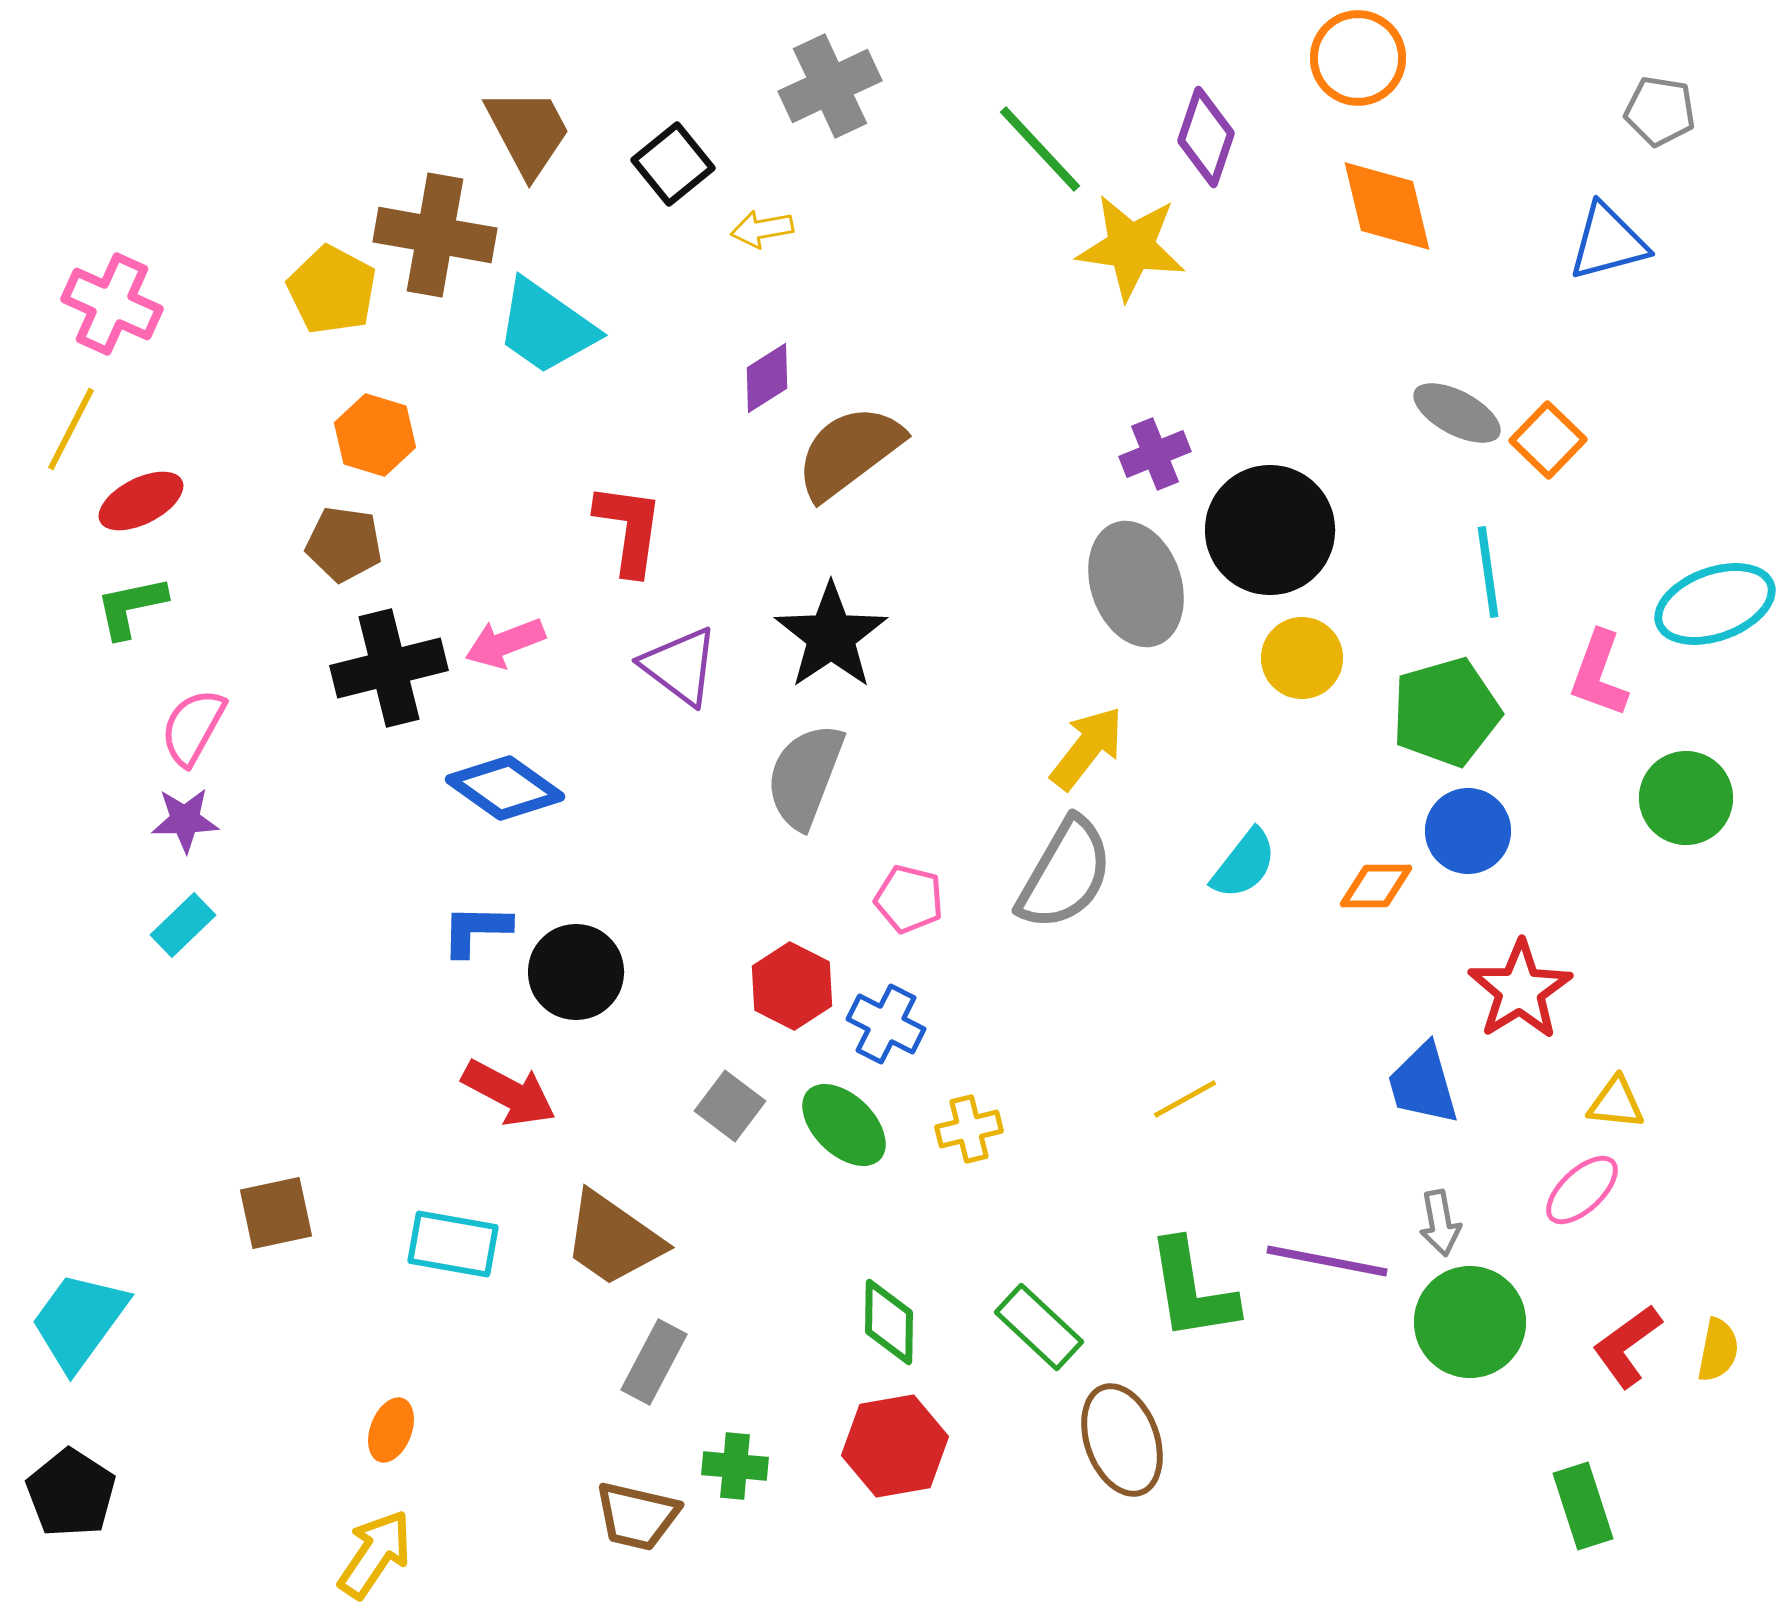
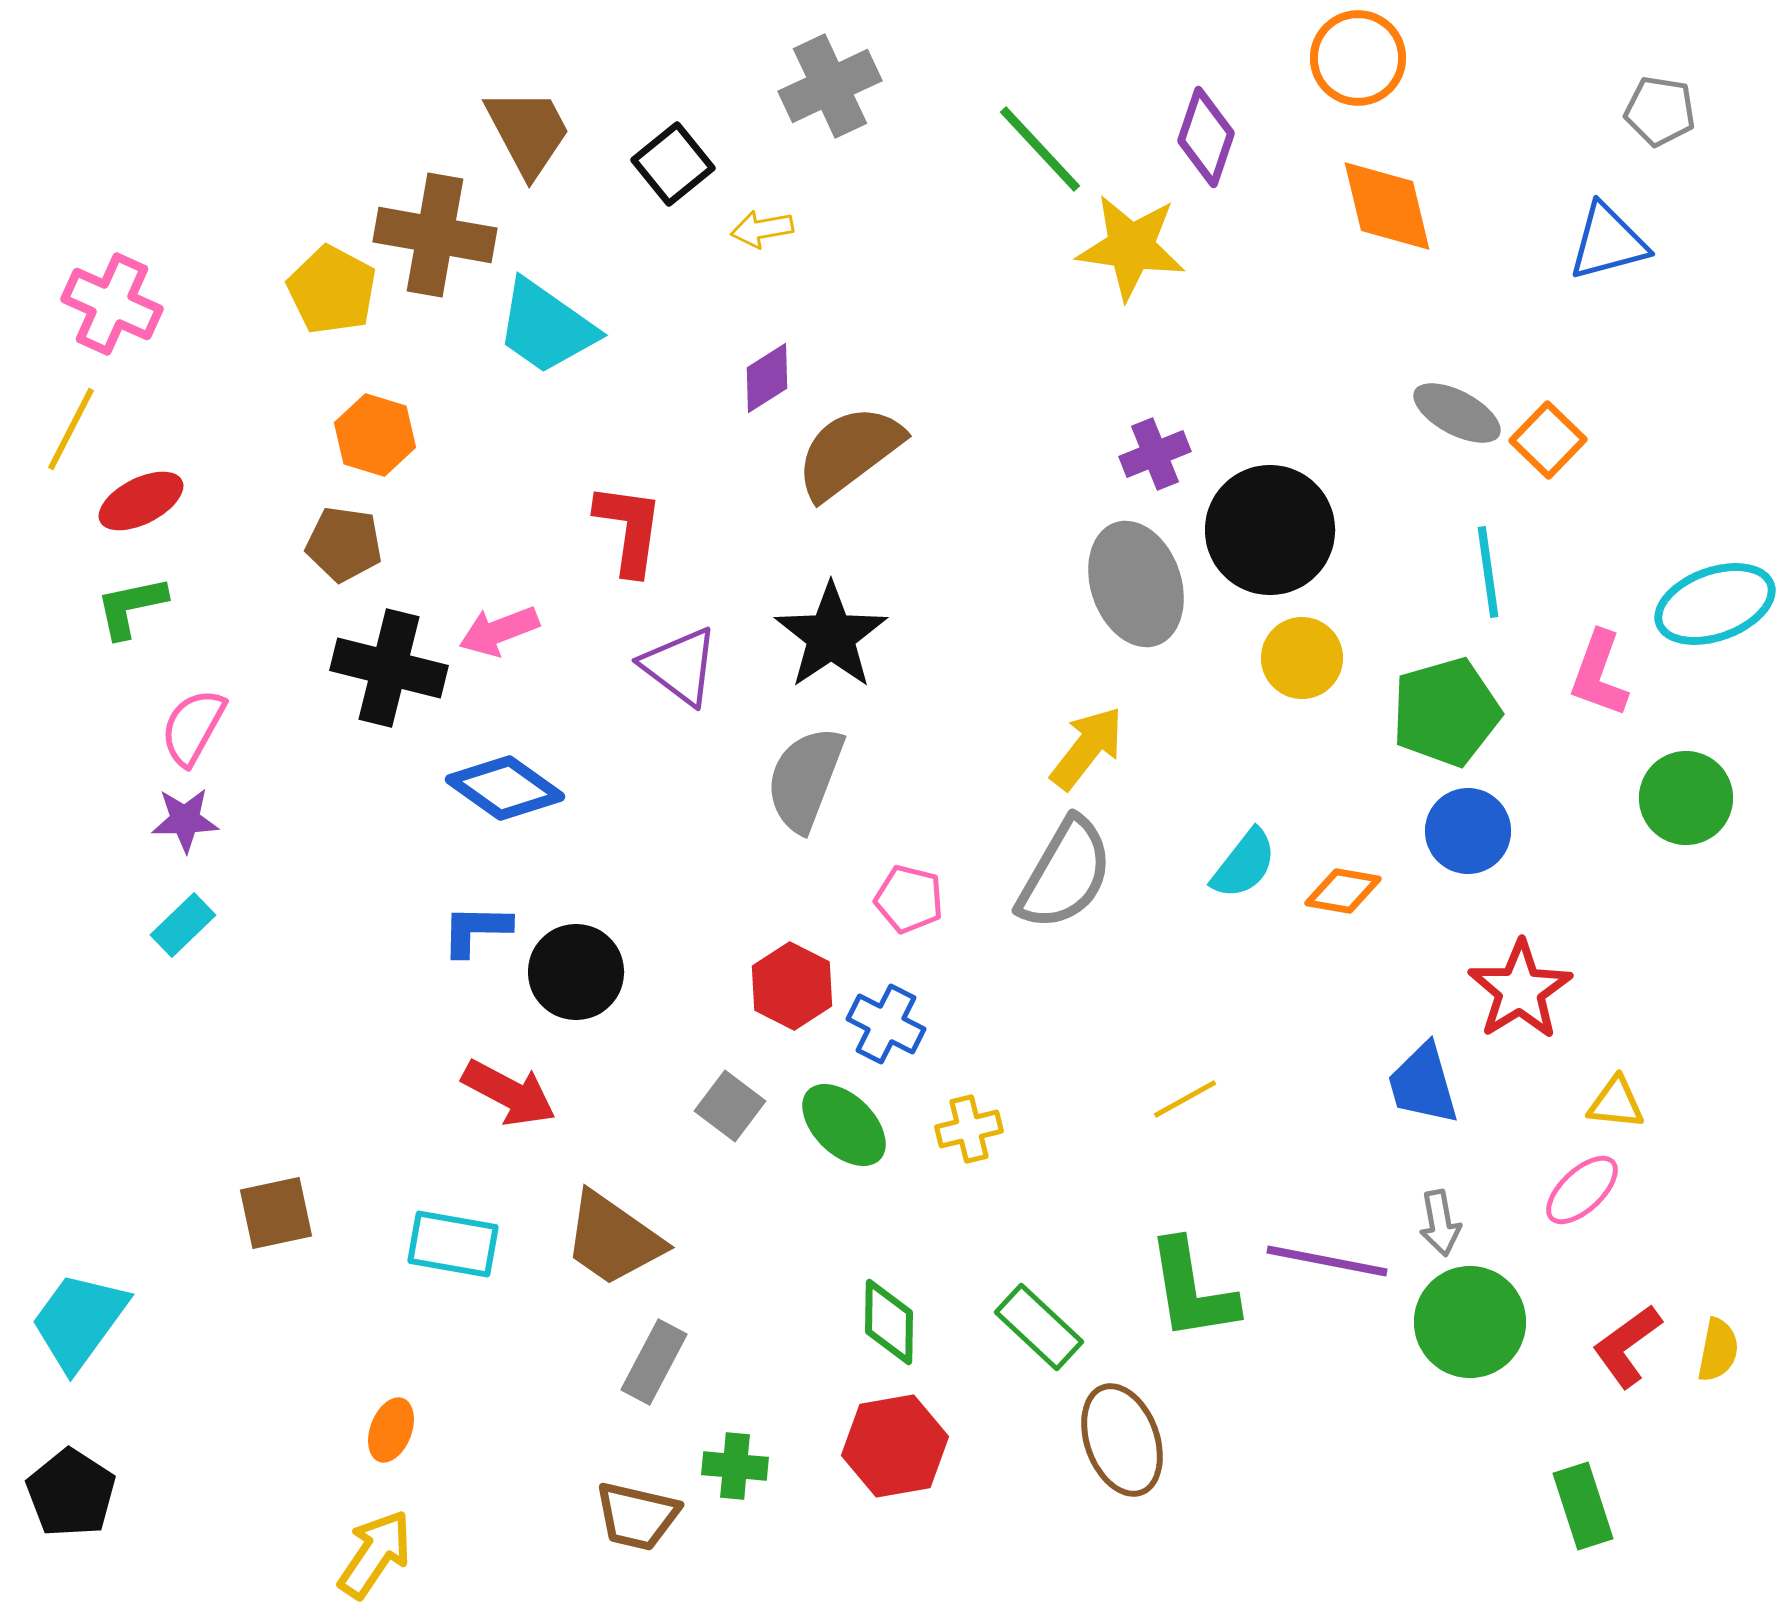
pink arrow at (505, 643): moved 6 px left, 12 px up
black cross at (389, 668): rotated 28 degrees clockwise
gray semicircle at (805, 776): moved 3 px down
orange diamond at (1376, 886): moved 33 px left, 5 px down; rotated 10 degrees clockwise
